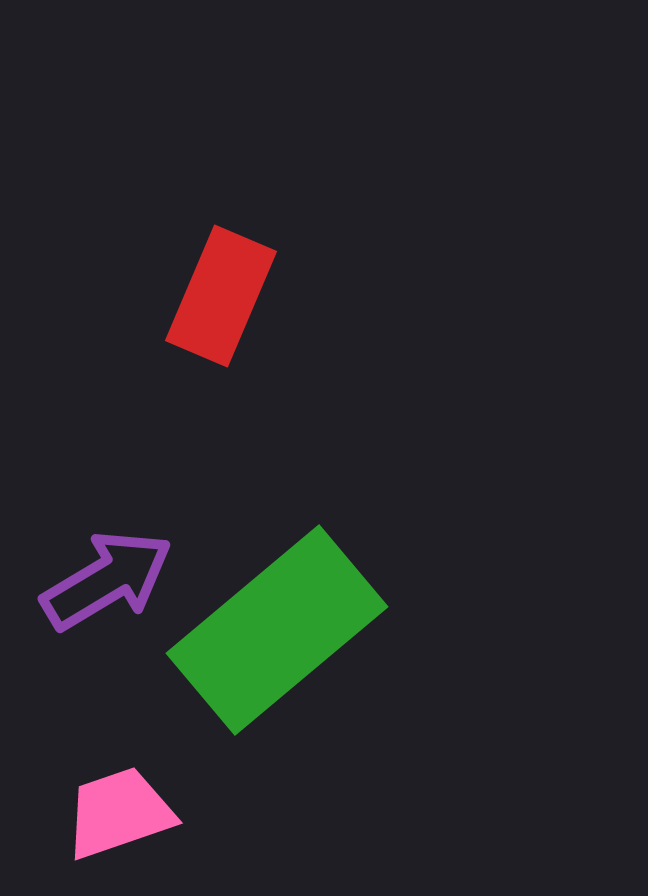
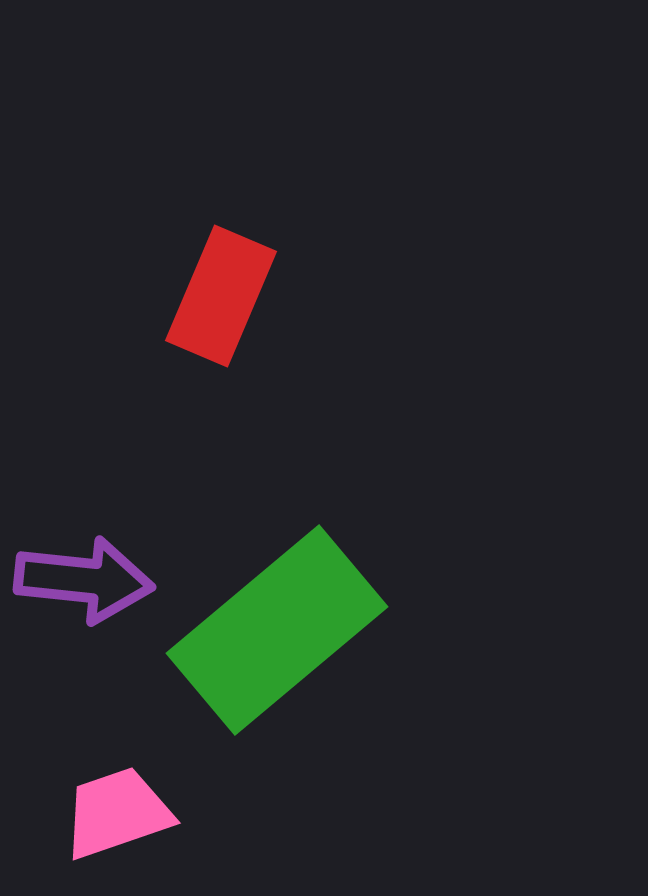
purple arrow: moved 23 px left; rotated 37 degrees clockwise
pink trapezoid: moved 2 px left
